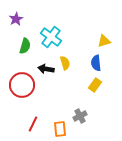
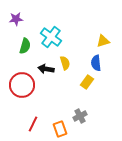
purple star: rotated 24 degrees clockwise
yellow triangle: moved 1 px left
yellow rectangle: moved 8 px left, 3 px up
orange rectangle: rotated 14 degrees counterclockwise
